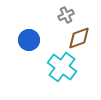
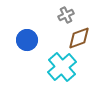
blue circle: moved 2 px left
cyan cross: rotated 12 degrees clockwise
